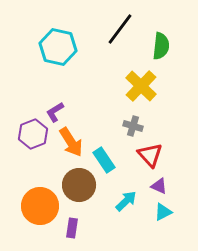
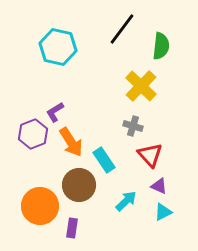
black line: moved 2 px right
